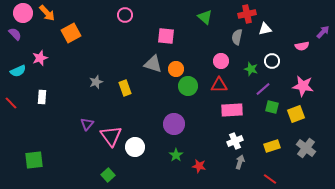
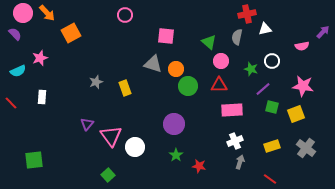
green triangle at (205, 17): moved 4 px right, 25 px down
